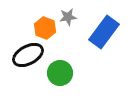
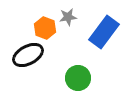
green circle: moved 18 px right, 5 px down
